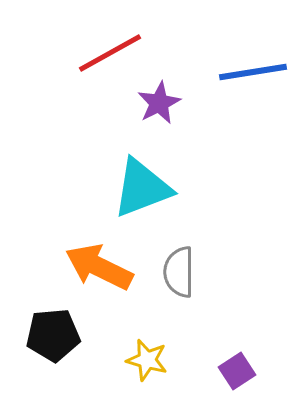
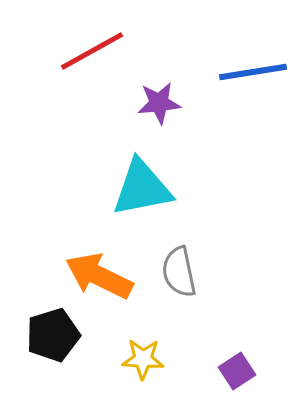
red line: moved 18 px left, 2 px up
purple star: rotated 21 degrees clockwise
cyan triangle: rotated 10 degrees clockwise
orange arrow: moved 9 px down
gray semicircle: rotated 12 degrees counterclockwise
black pentagon: rotated 12 degrees counterclockwise
yellow star: moved 4 px left, 1 px up; rotated 12 degrees counterclockwise
